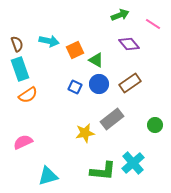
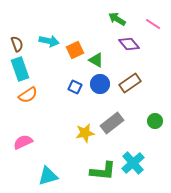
green arrow: moved 3 px left, 4 px down; rotated 126 degrees counterclockwise
blue circle: moved 1 px right
gray rectangle: moved 4 px down
green circle: moved 4 px up
